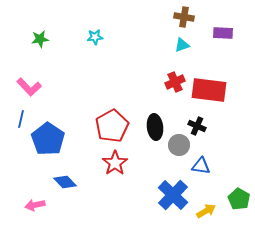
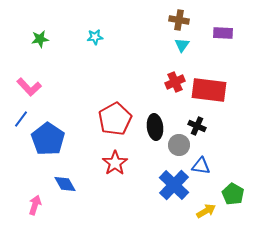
brown cross: moved 5 px left, 3 px down
cyan triangle: rotated 35 degrees counterclockwise
blue line: rotated 24 degrees clockwise
red pentagon: moved 3 px right, 7 px up
blue diamond: moved 2 px down; rotated 15 degrees clockwise
blue cross: moved 1 px right, 10 px up
green pentagon: moved 6 px left, 5 px up
pink arrow: rotated 120 degrees clockwise
